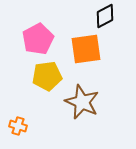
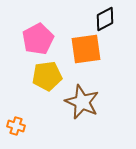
black diamond: moved 3 px down
orange cross: moved 2 px left
